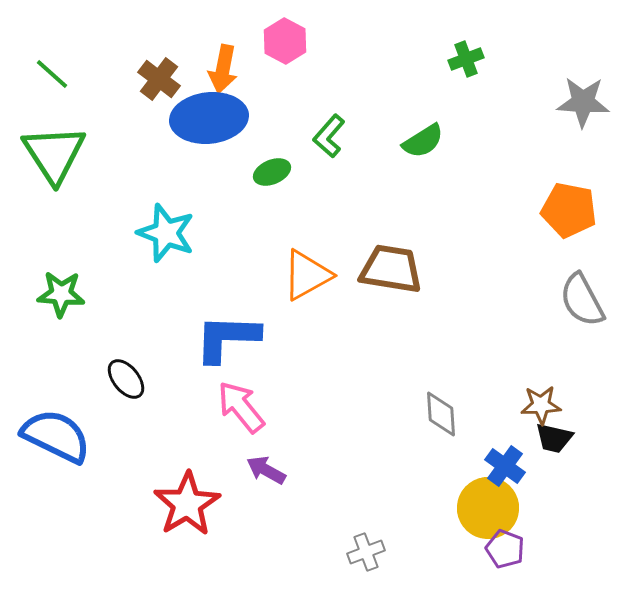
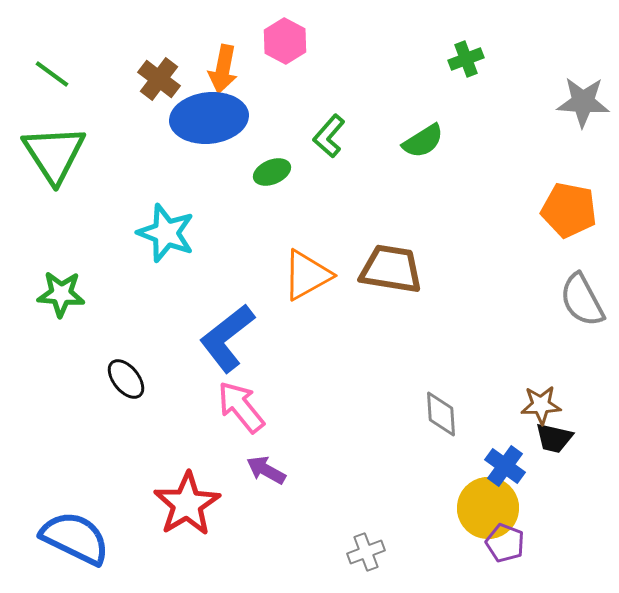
green line: rotated 6 degrees counterclockwise
blue L-shape: rotated 40 degrees counterclockwise
blue semicircle: moved 19 px right, 102 px down
purple pentagon: moved 6 px up
